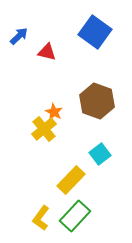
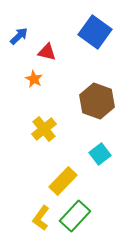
orange star: moved 20 px left, 33 px up
yellow rectangle: moved 8 px left, 1 px down
